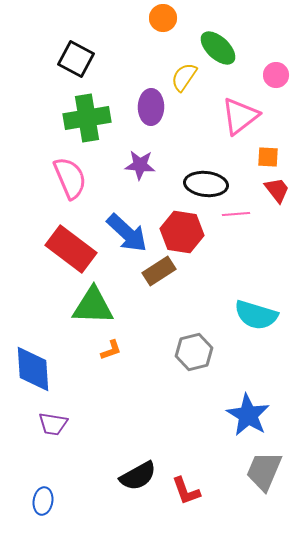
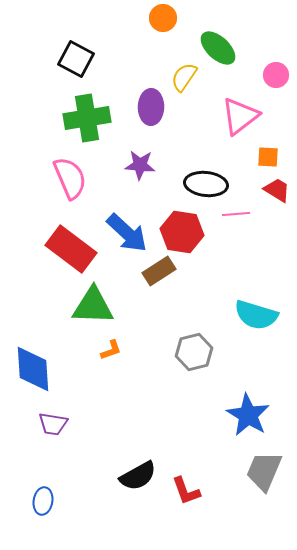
red trapezoid: rotated 20 degrees counterclockwise
